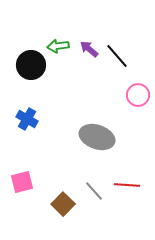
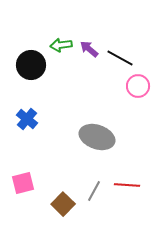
green arrow: moved 3 px right, 1 px up
black line: moved 3 px right, 2 px down; rotated 20 degrees counterclockwise
pink circle: moved 9 px up
blue cross: rotated 10 degrees clockwise
pink square: moved 1 px right, 1 px down
gray line: rotated 70 degrees clockwise
